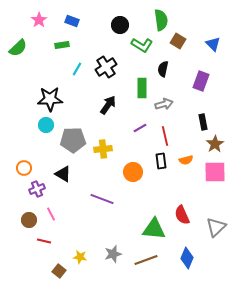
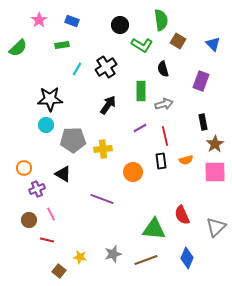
black semicircle at (163, 69): rotated 28 degrees counterclockwise
green rectangle at (142, 88): moved 1 px left, 3 px down
red line at (44, 241): moved 3 px right, 1 px up
